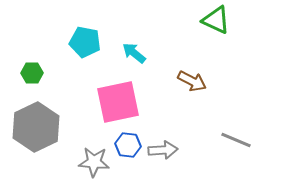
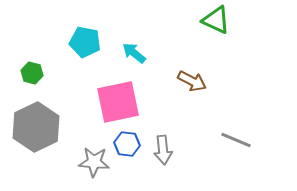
green hexagon: rotated 15 degrees clockwise
blue hexagon: moved 1 px left, 1 px up
gray arrow: rotated 88 degrees clockwise
